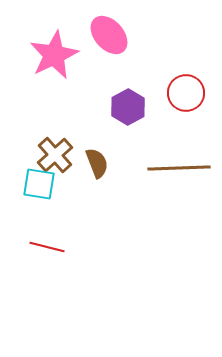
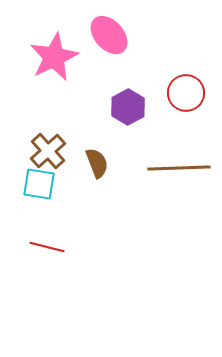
pink star: moved 2 px down
brown cross: moved 7 px left, 4 px up
